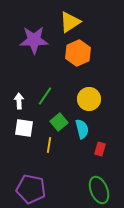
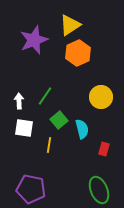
yellow triangle: moved 3 px down
purple star: rotated 20 degrees counterclockwise
yellow circle: moved 12 px right, 2 px up
green square: moved 2 px up
red rectangle: moved 4 px right
